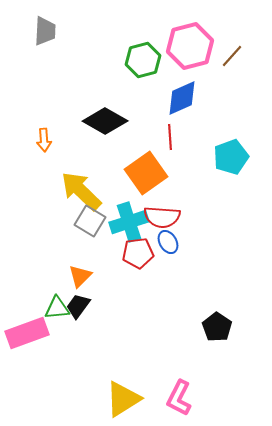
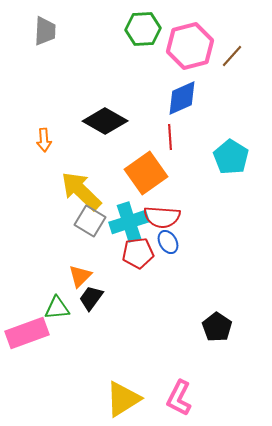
green hexagon: moved 31 px up; rotated 12 degrees clockwise
cyan pentagon: rotated 20 degrees counterclockwise
black trapezoid: moved 13 px right, 8 px up
